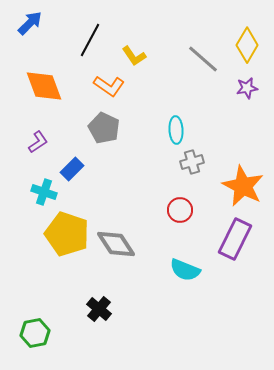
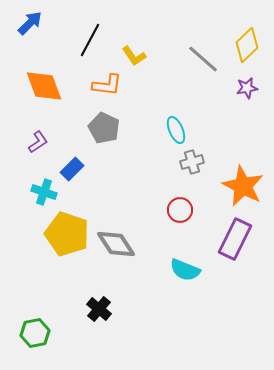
yellow diamond: rotated 16 degrees clockwise
orange L-shape: moved 2 px left, 1 px up; rotated 28 degrees counterclockwise
cyan ellipse: rotated 20 degrees counterclockwise
